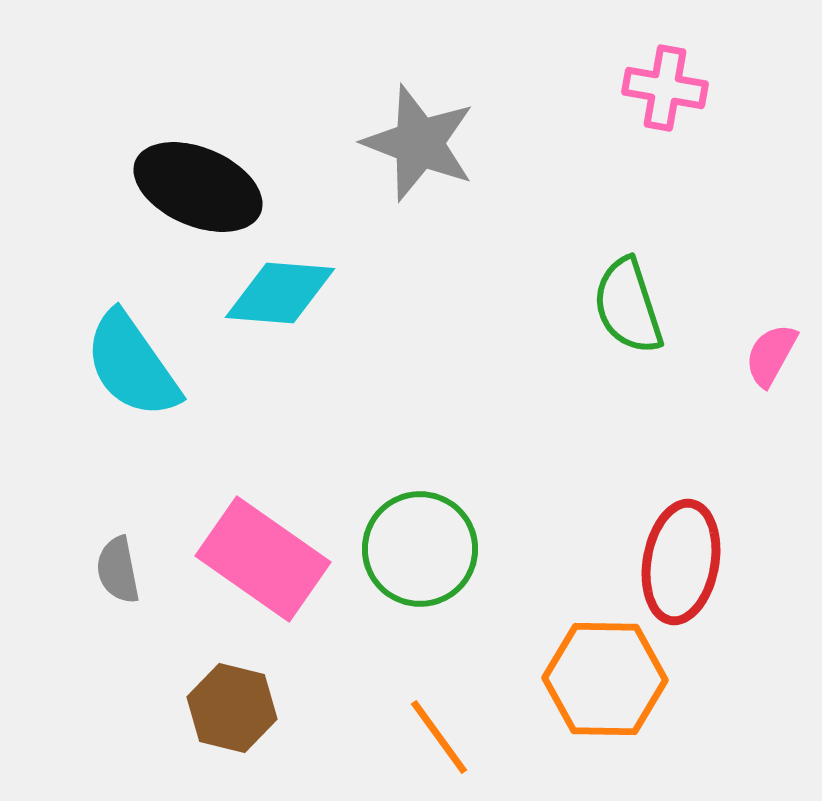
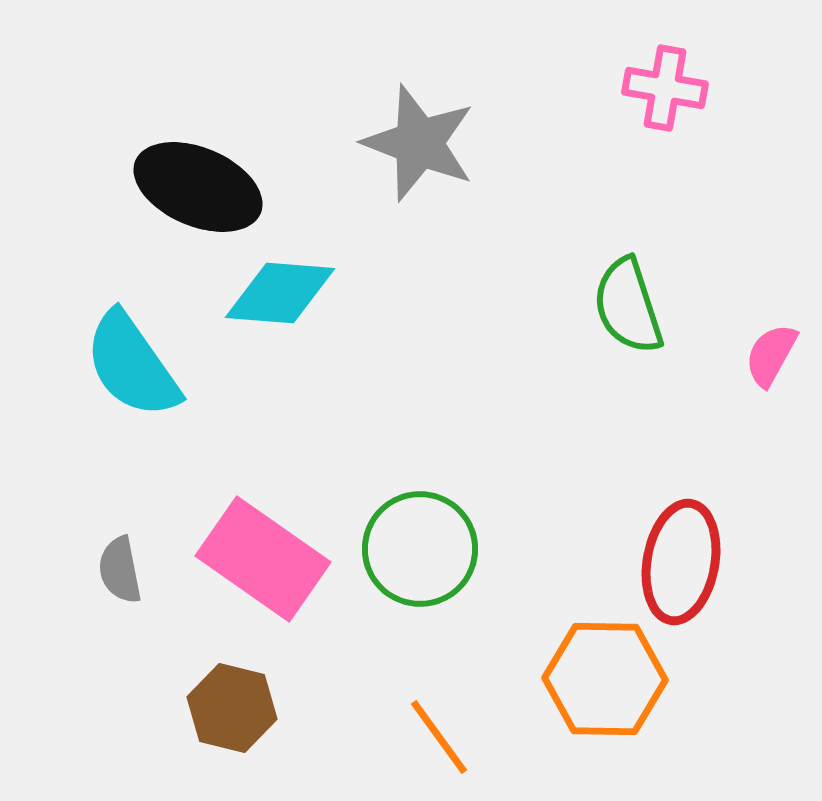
gray semicircle: moved 2 px right
